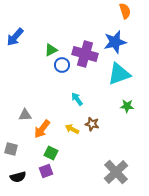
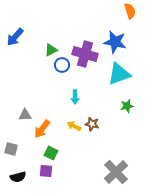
orange semicircle: moved 5 px right
blue star: rotated 25 degrees clockwise
cyan arrow: moved 2 px left, 2 px up; rotated 144 degrees counterclockwise
green star: rotated 16 degrees counterclockwise
yellow arrow: moved 2 px right, 3 px up
purple square: rotated 24 degrees clockwise
